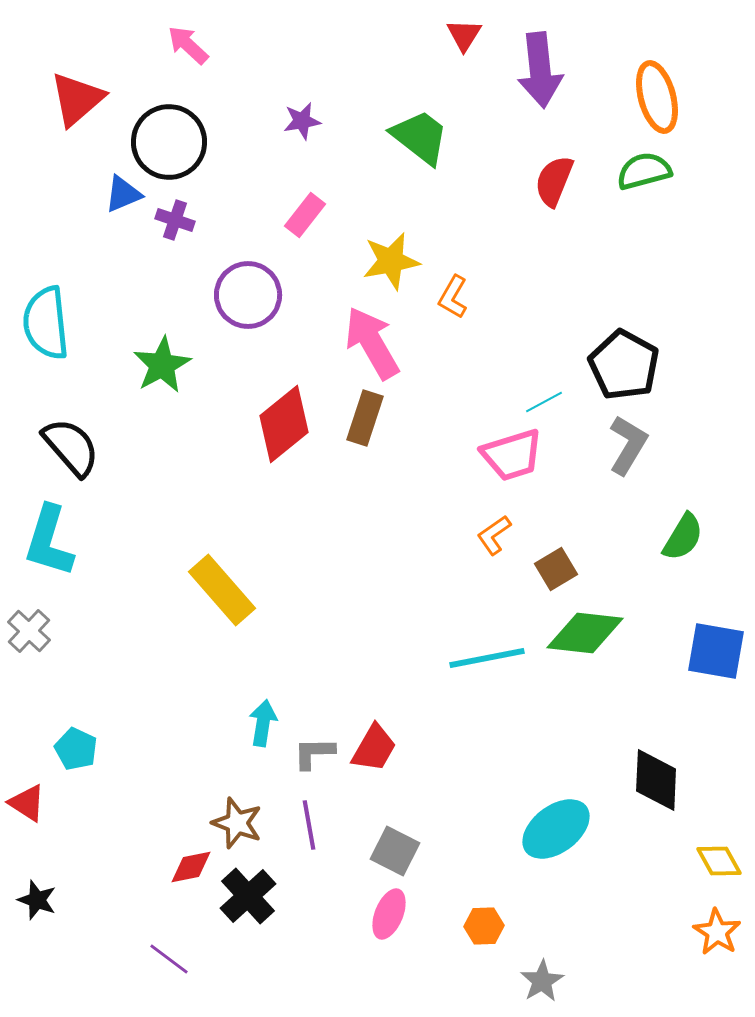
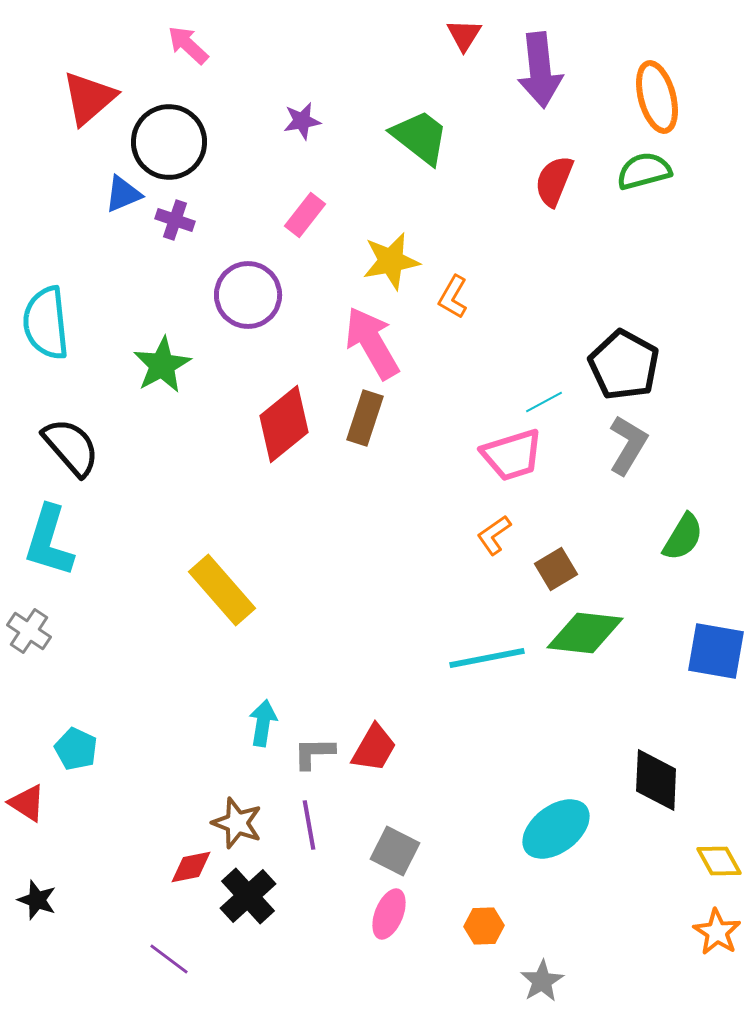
red triangle at (77, 99): moved 12 px right, 1 px up
gray cross at (29, 631): rotated 9 degrees counterclockwise
